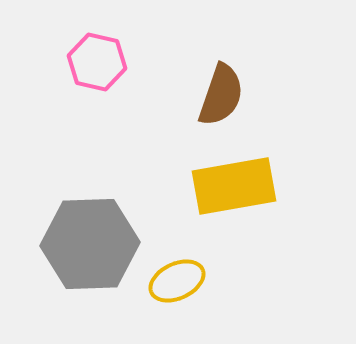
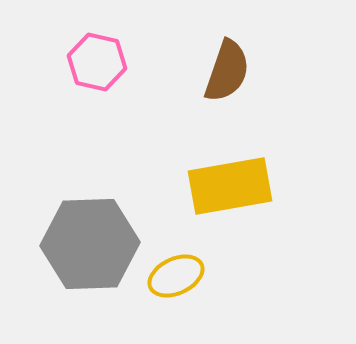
brown semicircle: moved 6 px right, 24 px up
yellow rectangle: moved 4 px left
yellow ellipse: moved 1 px left, 5 px up
